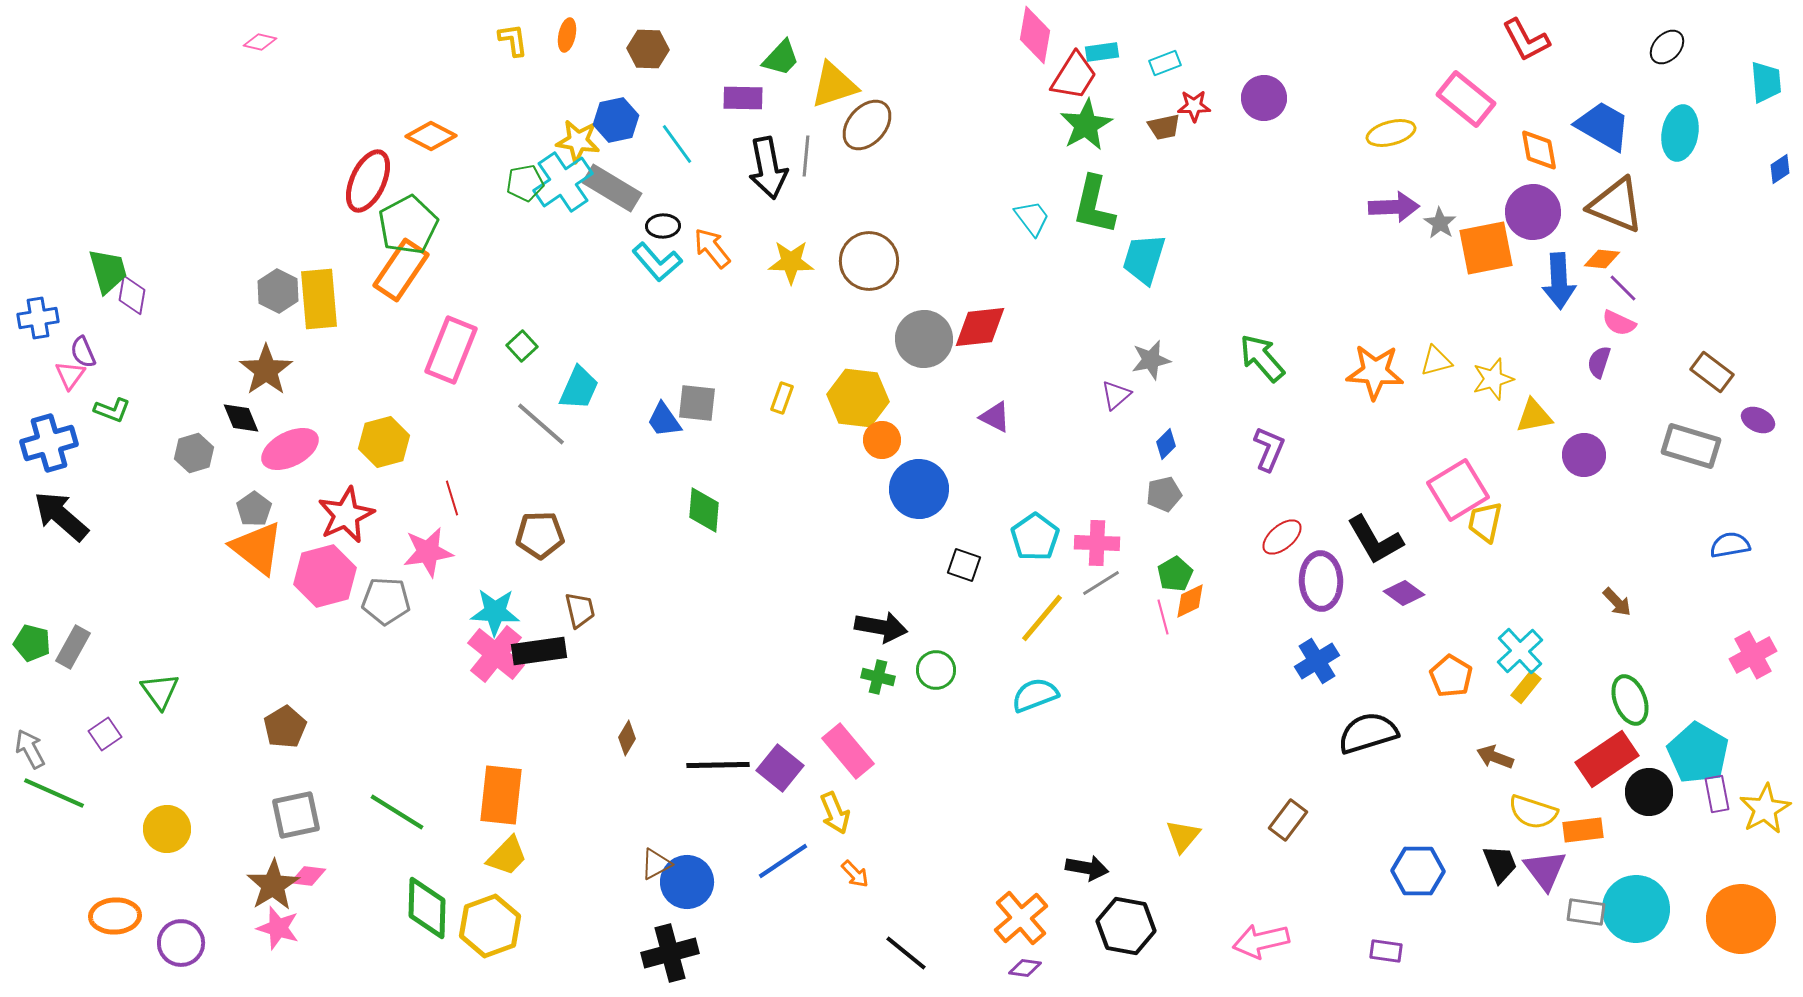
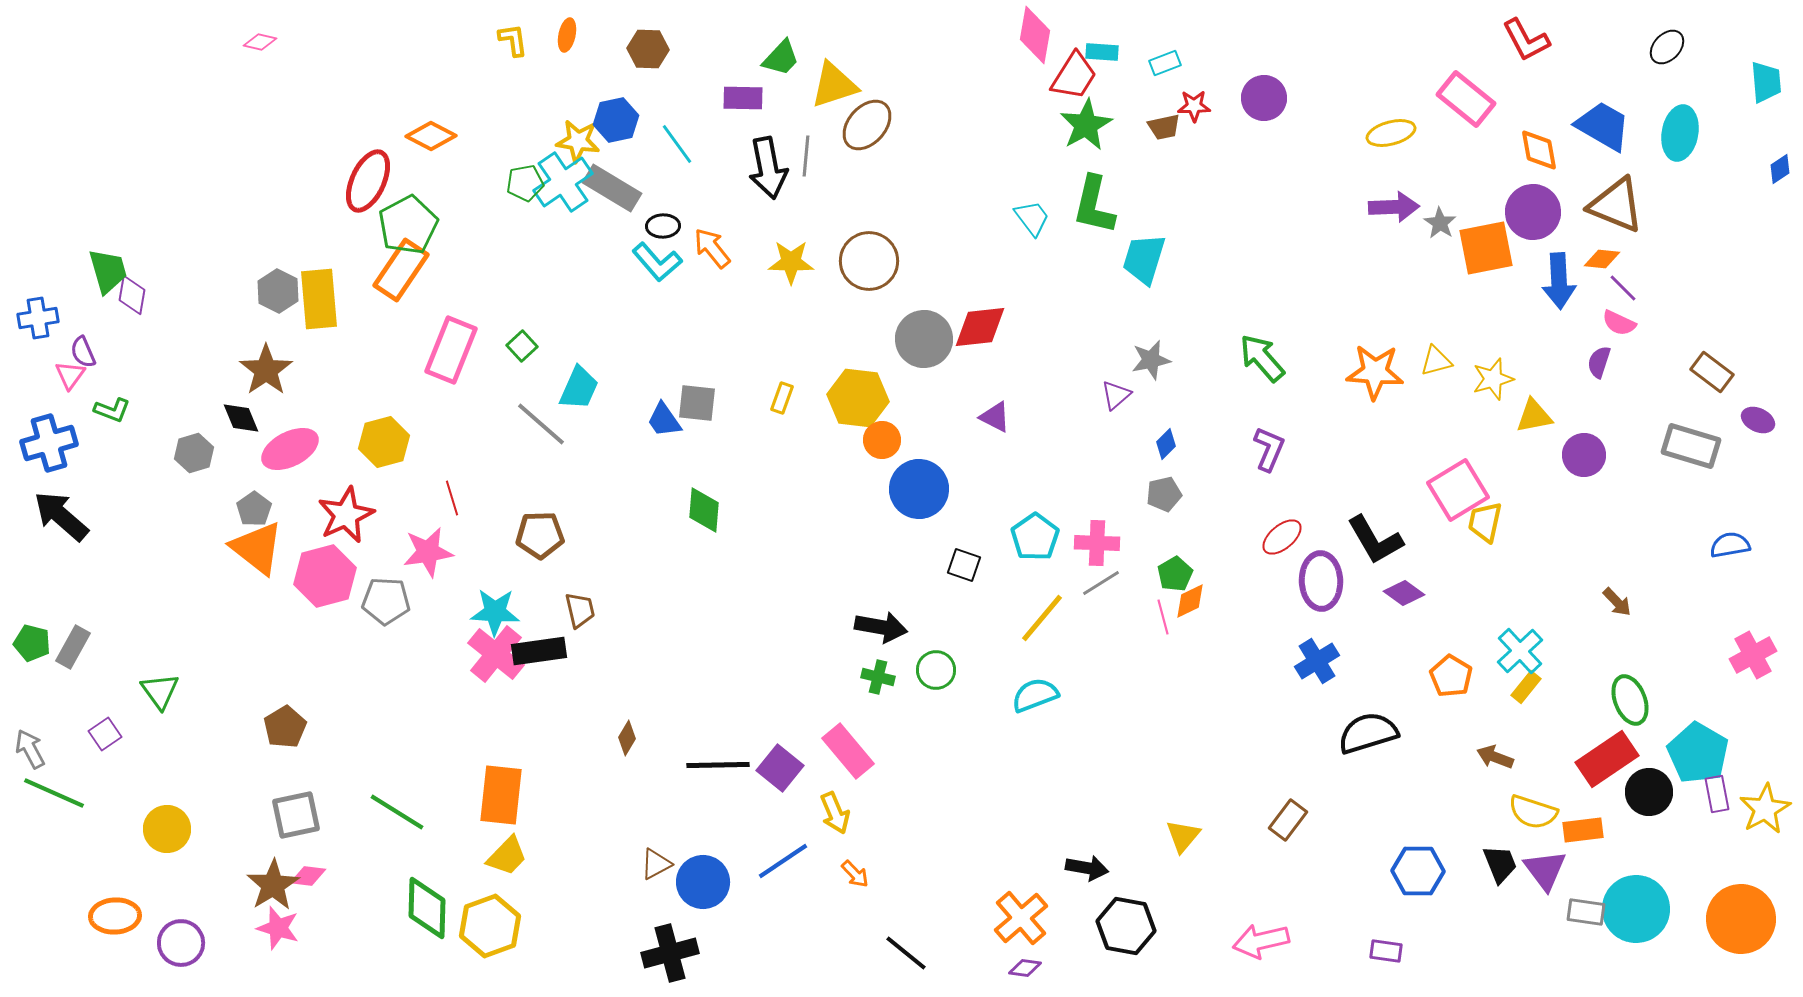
cyan rectangle at (1102, 52): rotated 12 degrees clockwise
blue circle at (687, 882): moved 16 px right
